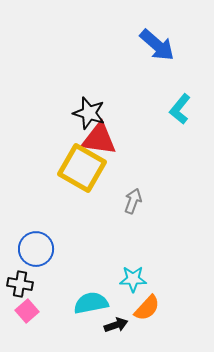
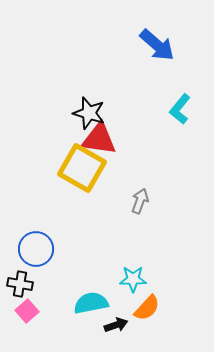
gray arrow: moved 7 px right
